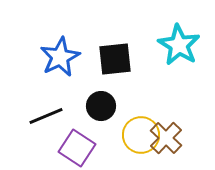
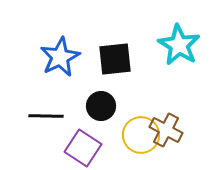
black line: rotated 24 degrees clockwise
brown cross: moved 8 px up; rotated 16 degrees counterclockwise
purple square: moved 6 px right
